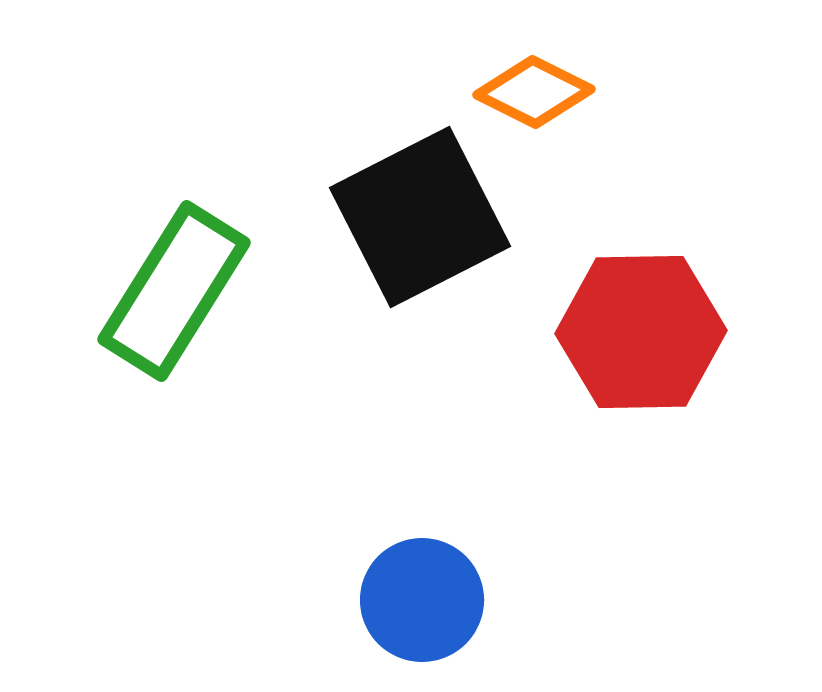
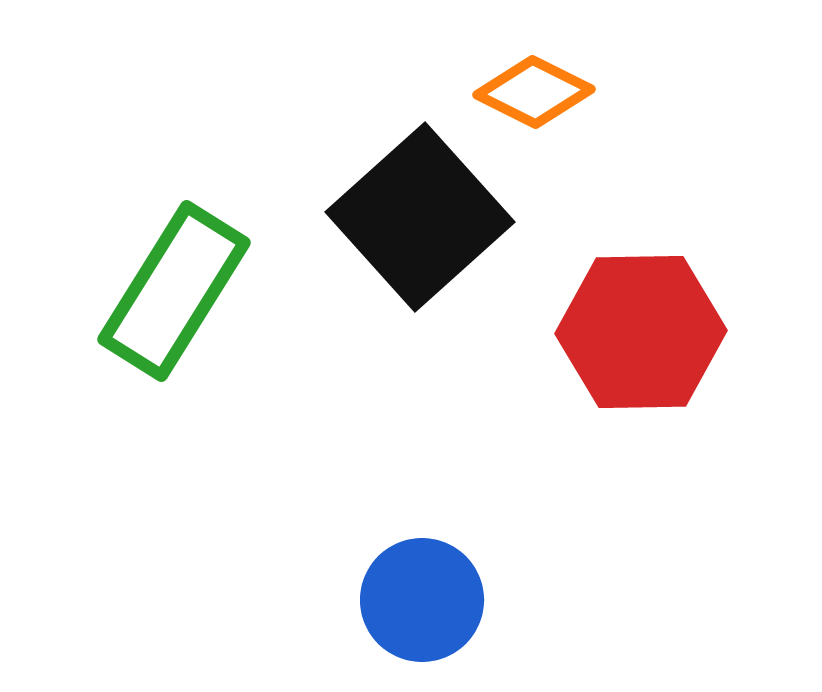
black square: rotated 15 degrees counterclockwise
